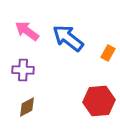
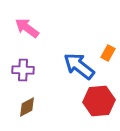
pink arrow: moved 3 px up
blue arrow: moved 11 px right, 28 px down
